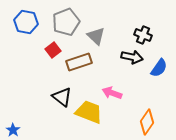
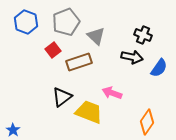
blue hexagon: rotated 10 degrees clockwise
black triangle: rotated 45 degrees clockwise
